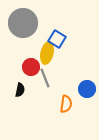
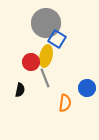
gray circle: moved 23 px right
yellow ellipse: moved 1 px left, 3 px down
red circle: moved 5 px up
blue circle: moved 1 px up
orange semicircle: moved 1 px left, 1 px up
